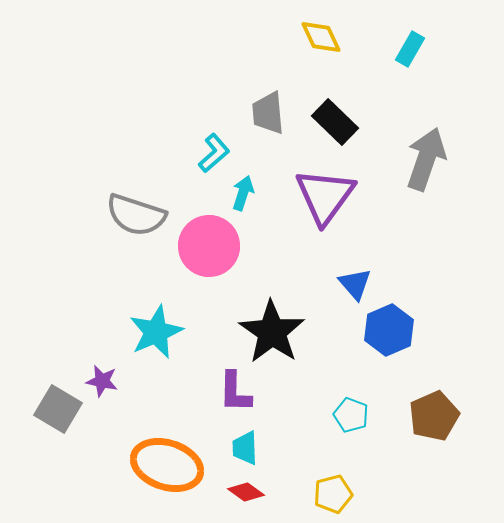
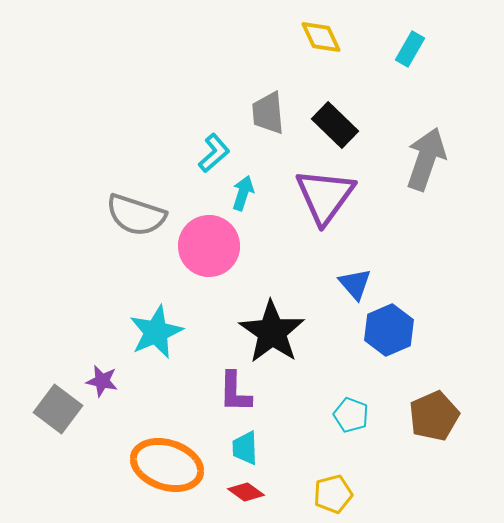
black rectangle: moved 3 px down
gray square: rotated 6 degrees clockwise
